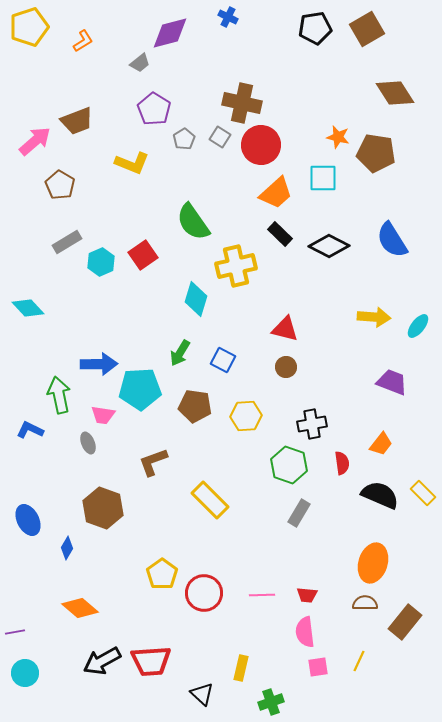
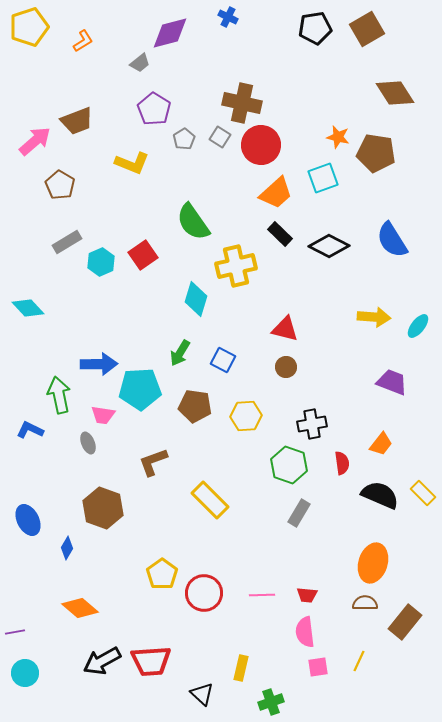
cyan square at (323, 178): rotated 20 degrees counterclockwise
